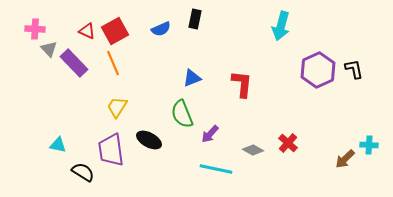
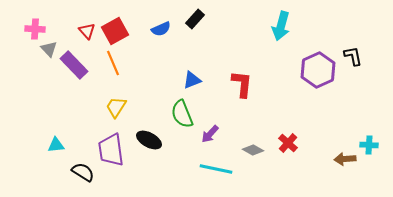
black rectangle: rotated 30 degrees clockwise
red triangle: rotated 24 degrees clockwise
purple rectangle: moved 2 px down
black L-shape: moved 1 px left, 13 px up
blue triangle: moved 2 px down
yellow trapezoid: moved 1 px left
cyan triangle: moved 2 px left; rotated 18 degrees counterclockwise
brown arrow: rotated 40 degrees clockwise
